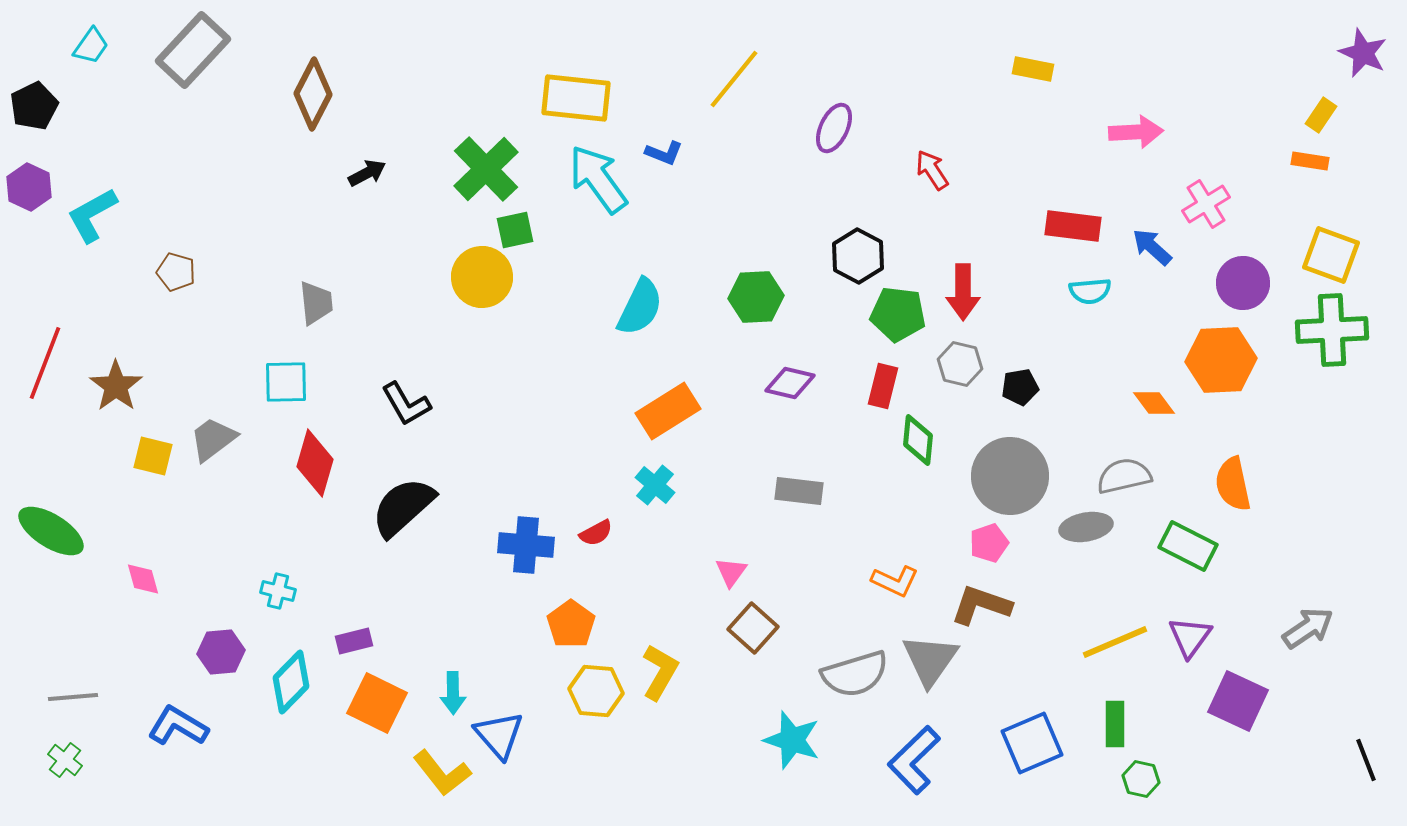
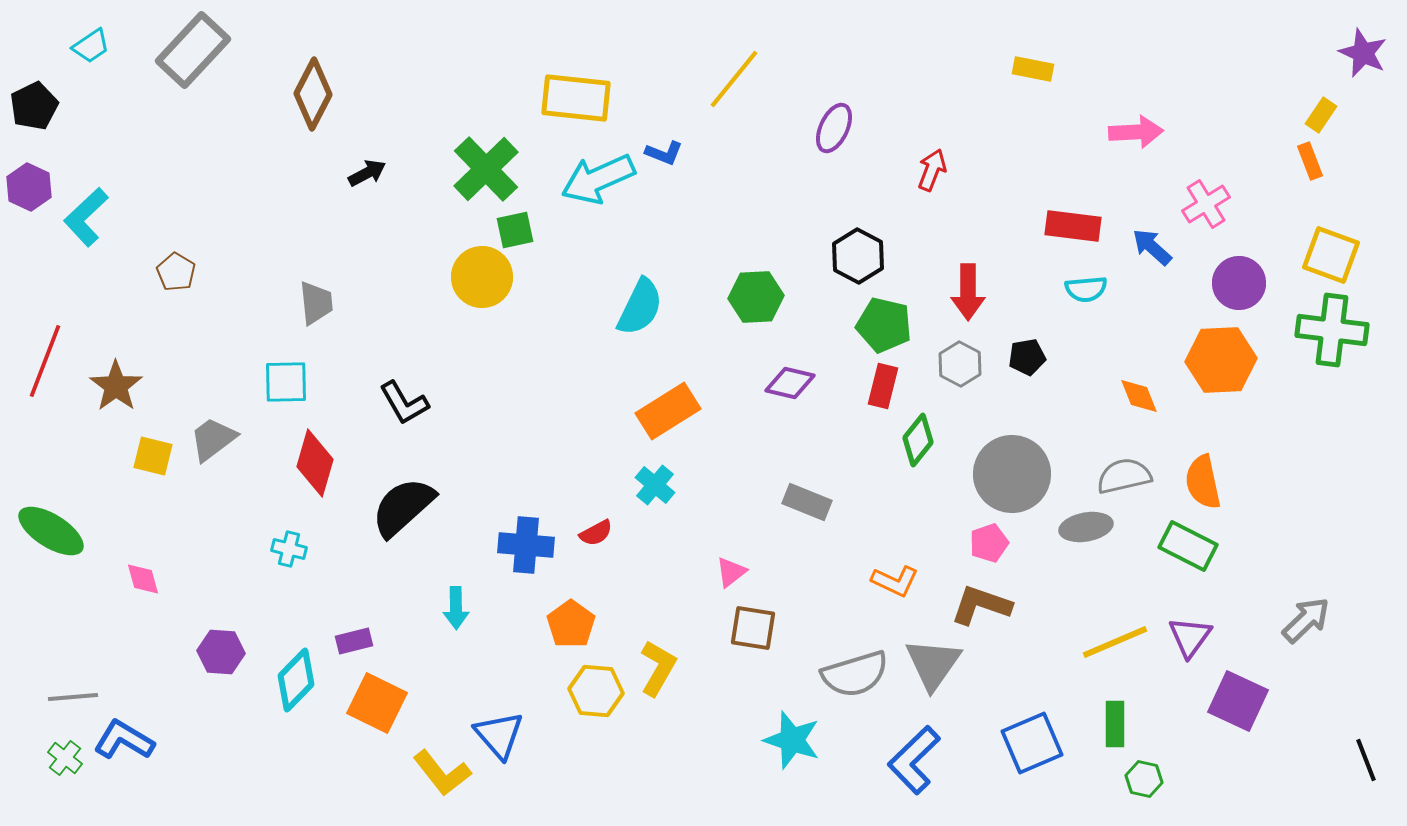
cyan trapezoid at (91, 46): rotated 21 degrees clockwise
orange rectangle at (1310, 161): rotated 60 degrees clockwise
red arrow at (932, 170): rotated 54 degrees clockwise
cyan arrow at (598, 179): rotated 78 degrees counterclockwise
cyan L-shape at (92, 215): moved 6 px left, 2 px down; rotated 14 degrees counterclockwise
brown pentagon at (176, 272): rotated 15 degrees clockwise
purple circle at (1243, 283): moved 4 px left
cyan semicircle at (1090, 291): moved 4 px left, 2 px up
red arrow at (963, 292): moved 5 px right
green pentagon at (898, 314): moved 14 px left, 11 px down; rotated 6 degrees clockwise
green cross at (1332, 330): rotated 10 degrees clockwise
red line at (45, 363): moved 2 px up
gray hexagon at (960, 364): rotated 15 degrees clockwise
black pentagon at (1020, 387): moved 7 px right, 30 px up
orange diamond at (1154, 403): moved 15 px left, 7 px up; rotated 15 degrees clockwise
black L-shape at (406, 404): moved 2 px left, 1 px up
green diamond at (918, 440): rotated 33 degrees clockwise
gray circle at (1010, 476): moved 2 px right, 2 px up
orange semicircle at (1233, 484): moved 30 px left, 2 px up
gray rectangle at (799, 491): moved 8 px right, 11 px down; rotated 15 degrees clockwise
pink triangle at (731, 572): rotated 16 degrees clockwise
cyan cross at (278, 591): moved 11 px right, 42 px up
brown square at (753, 628): rotated 33 degrees counterclockwise
gray arrow at (1308, 628): moved 2 px left, 8 px up; rotated 10 degrees counterclockwise
purple hexagon at (221, 652): rotated 9 degrees clockwise
gray triangle at (930, 660): moved 3 px right, 4 px down
yellow L-shape at (660, 672): moved 2 px left, 4 px up
cyan diamond at (291, 682): moved 5 px right, 2 px up
cyan arrow at (453, 693): moved 3 px right, 85 px up
blue L-shape at (178, 726): moved 54 px left, 14 px down
green cross at (65, 760): moved 2 px up
green hexagon at (1141, 779): moved 3 px right
